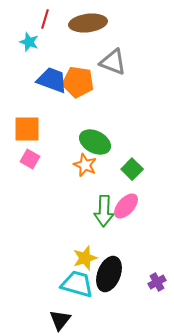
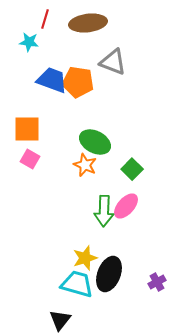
cyan star: rotated 12 degrees counterclockwise
